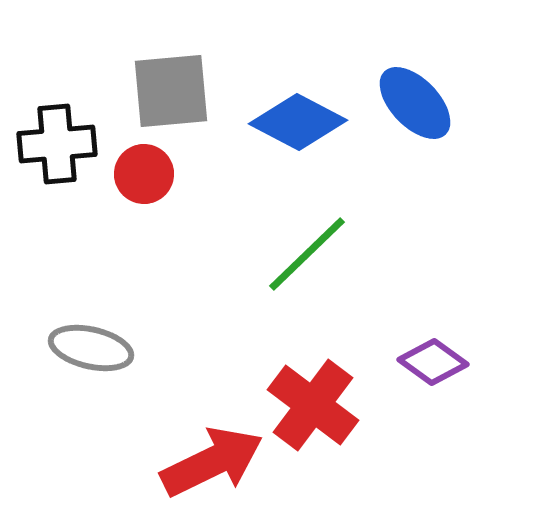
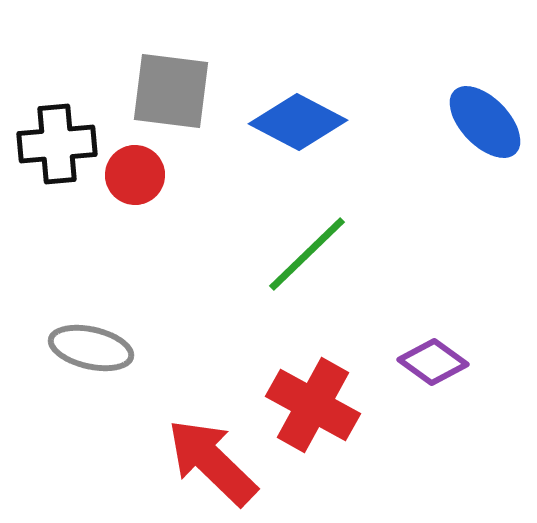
gray square: rotated 12 degrees clockwise
blue ellipse: moved 70 px right, 19 px down
red circle: moved 9 px left, 1 px down
red cross: rotated 8 degrees counterclockwise
red arrow: rotated 110 degrees counterclockwise
